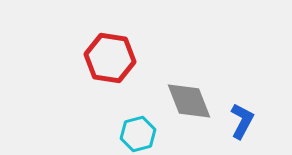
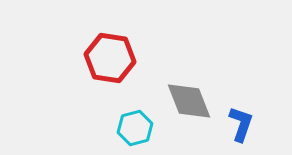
blue L-shape: moved 1 px left, 3 px down; rotated 9 degrees counterclockwise
cyan hexagon: moved 3 px left, 6 px up
